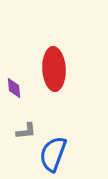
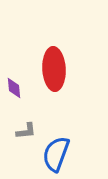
blue semicircle: moved 3 px right
